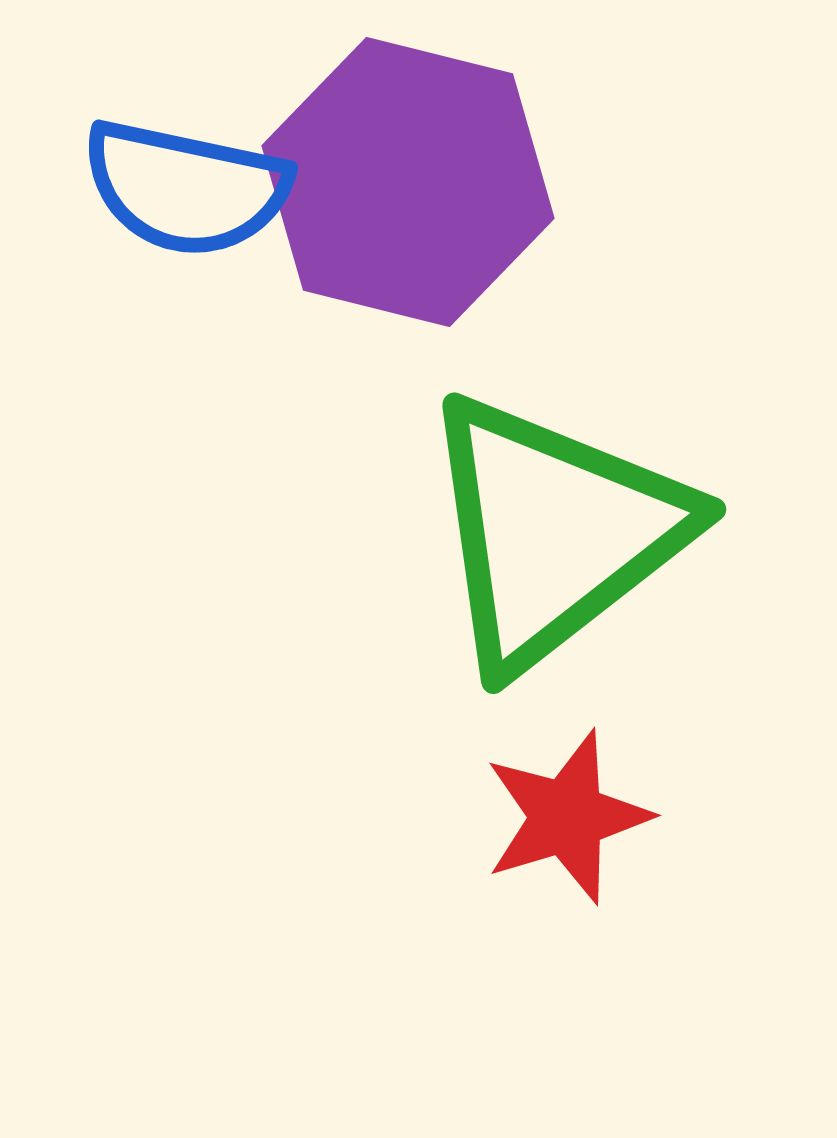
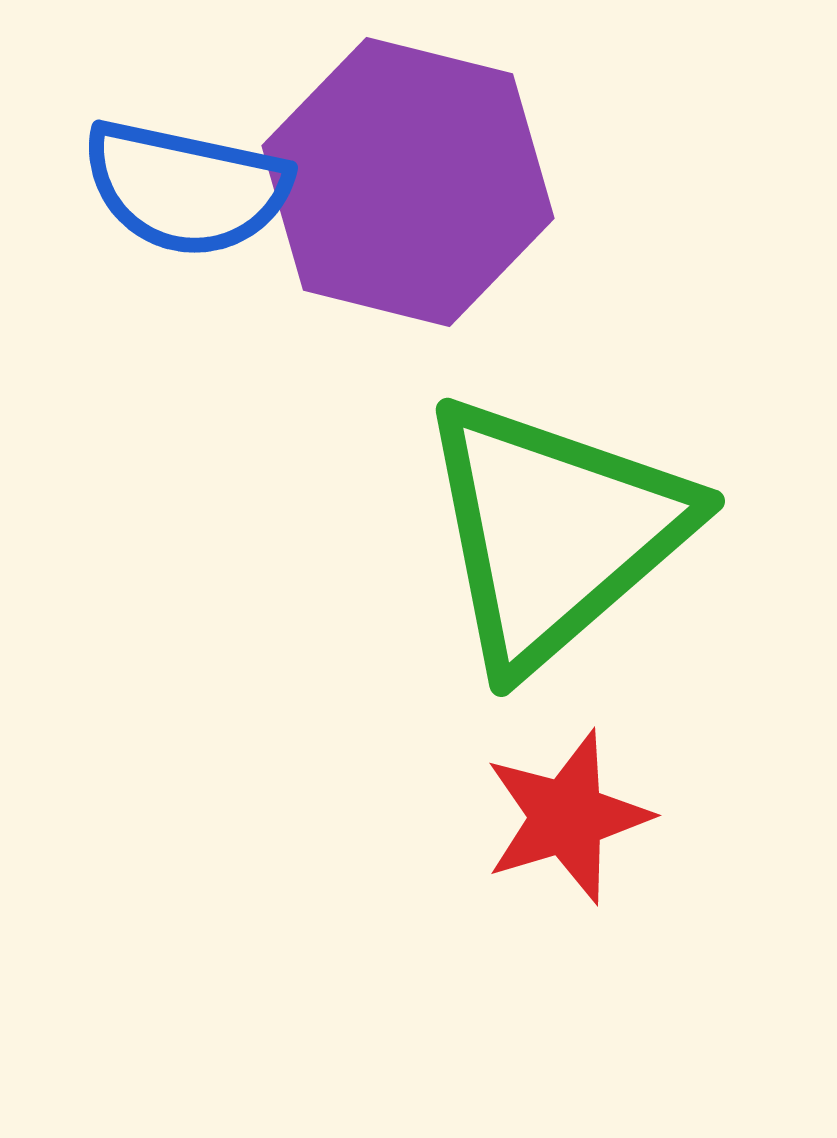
green triangle: rotated 3 degrees counterclockwise
